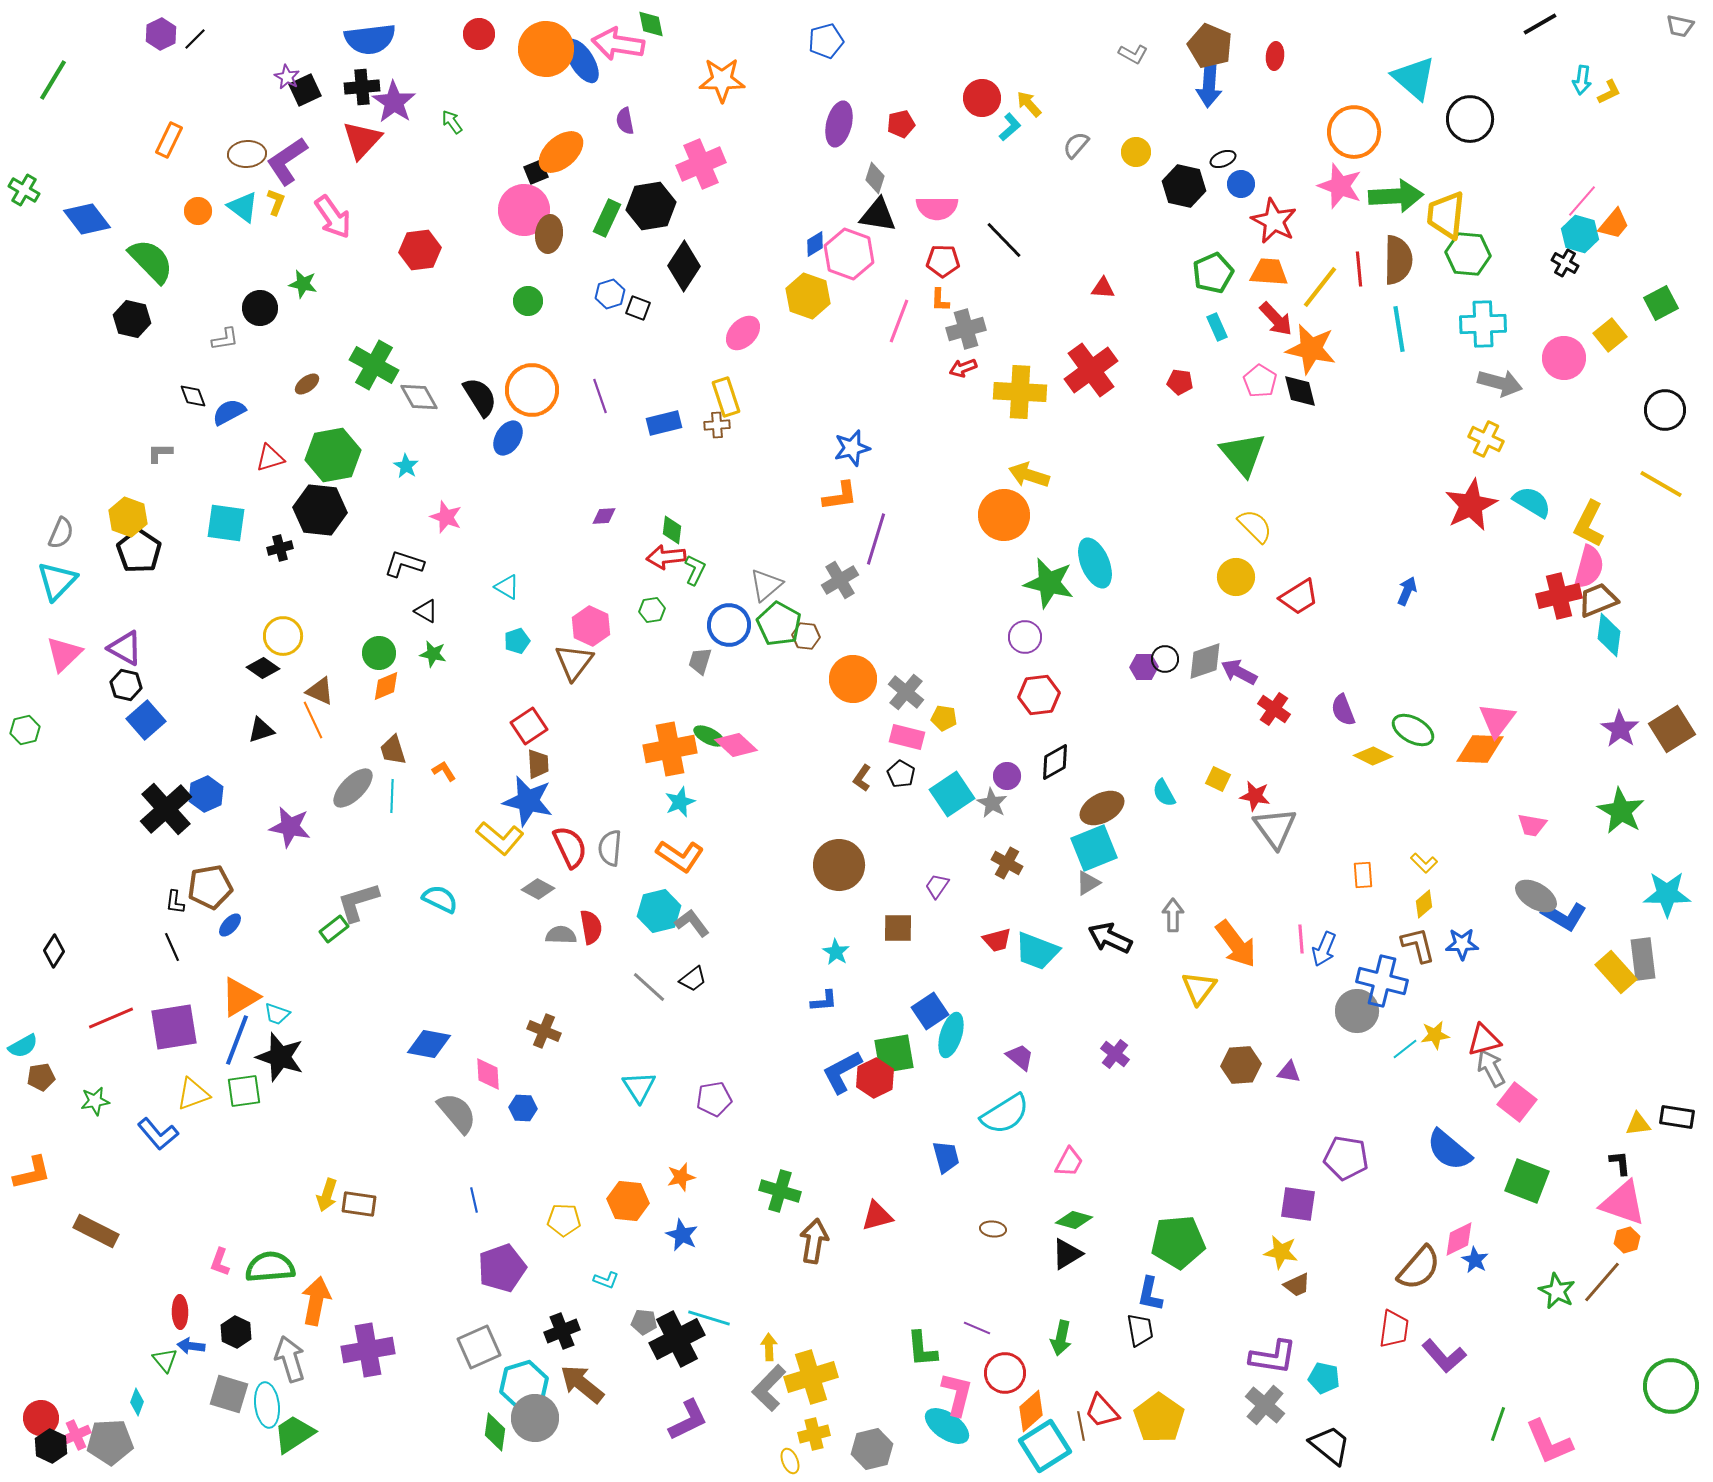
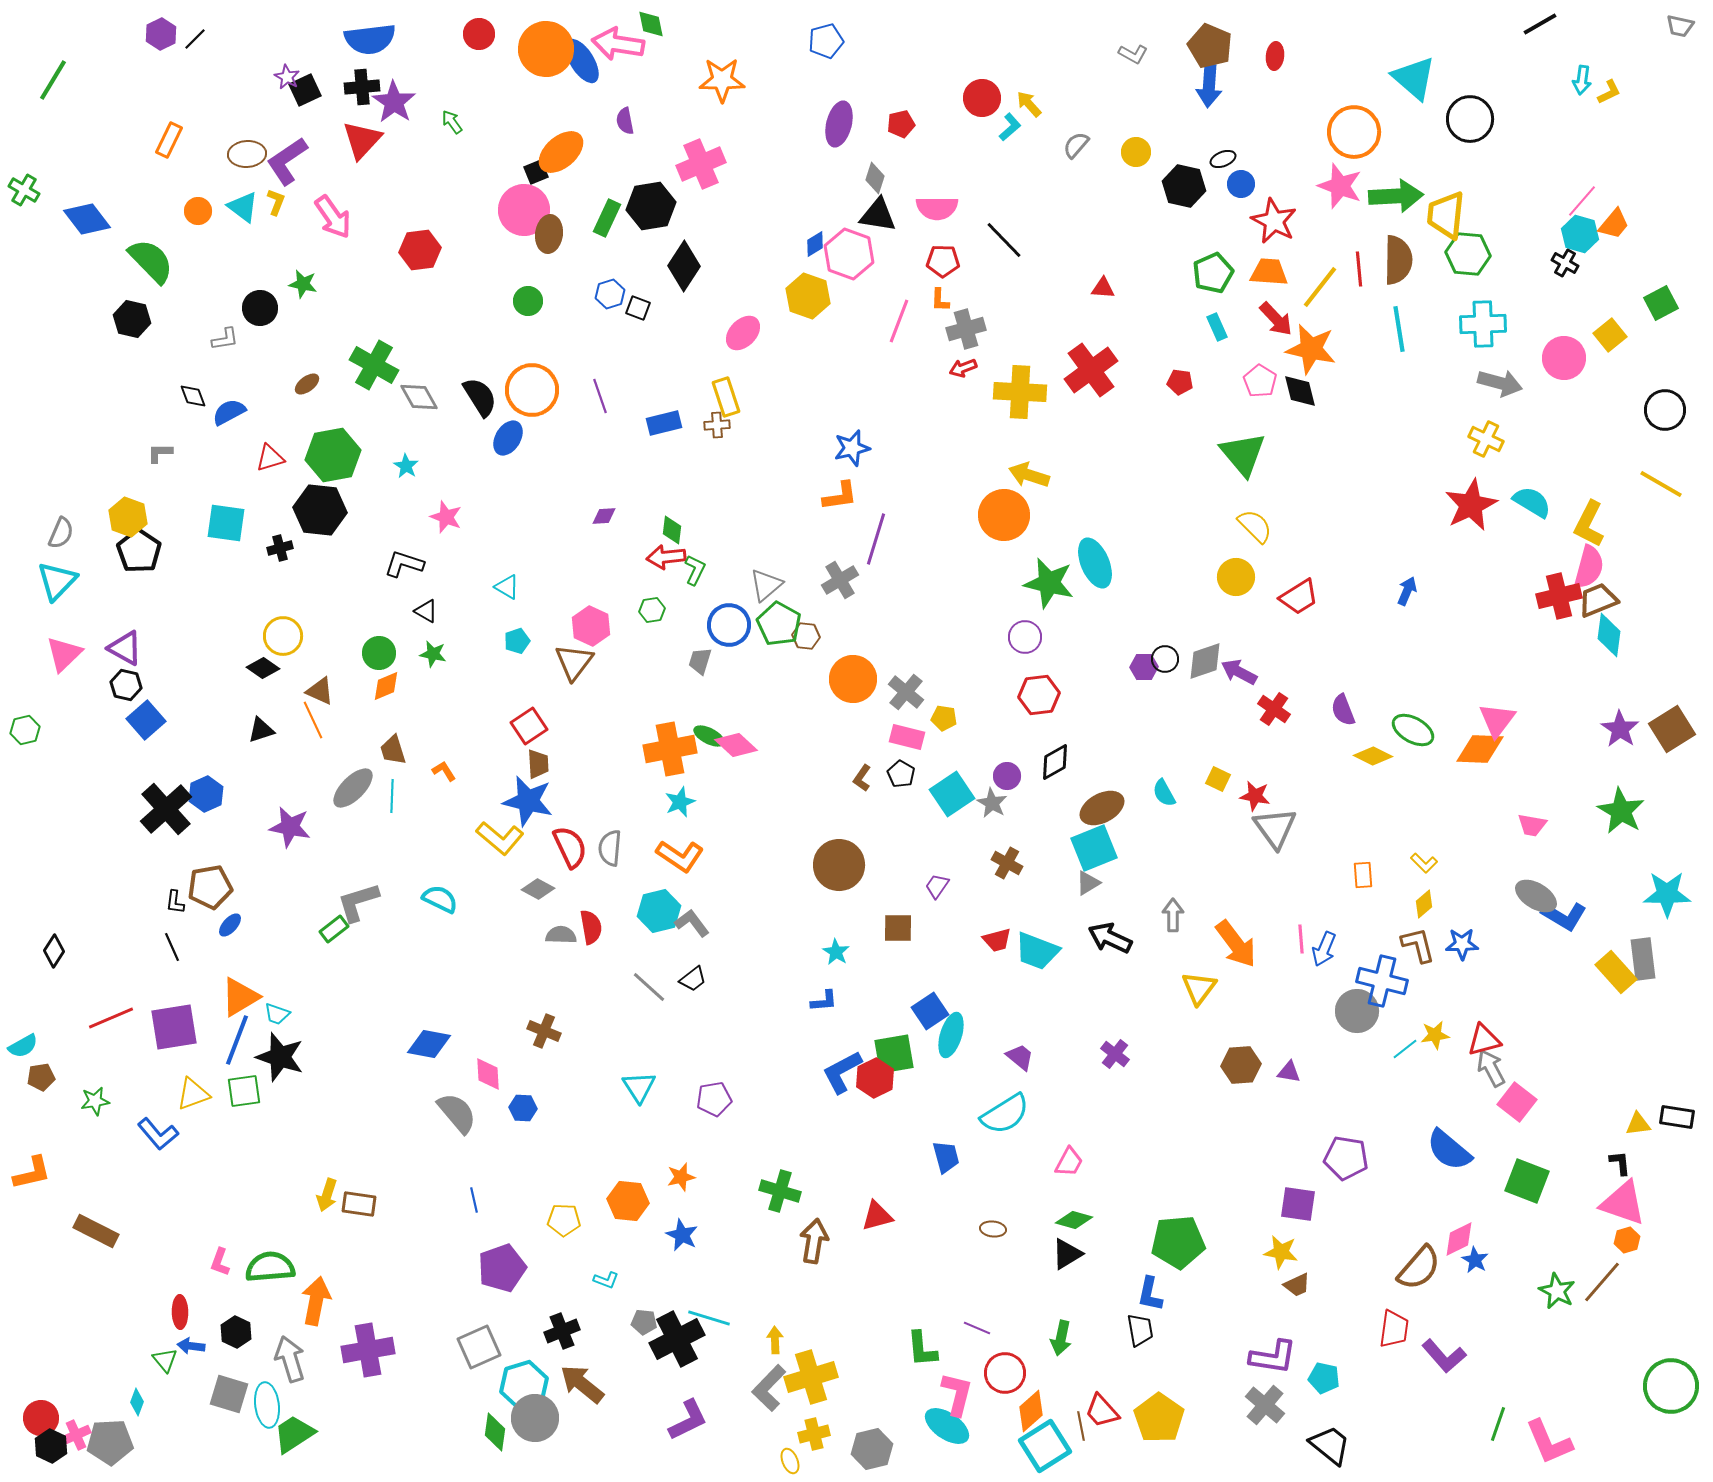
yellow arrow at (769, 1347): moved 6 px right, 7 px up
